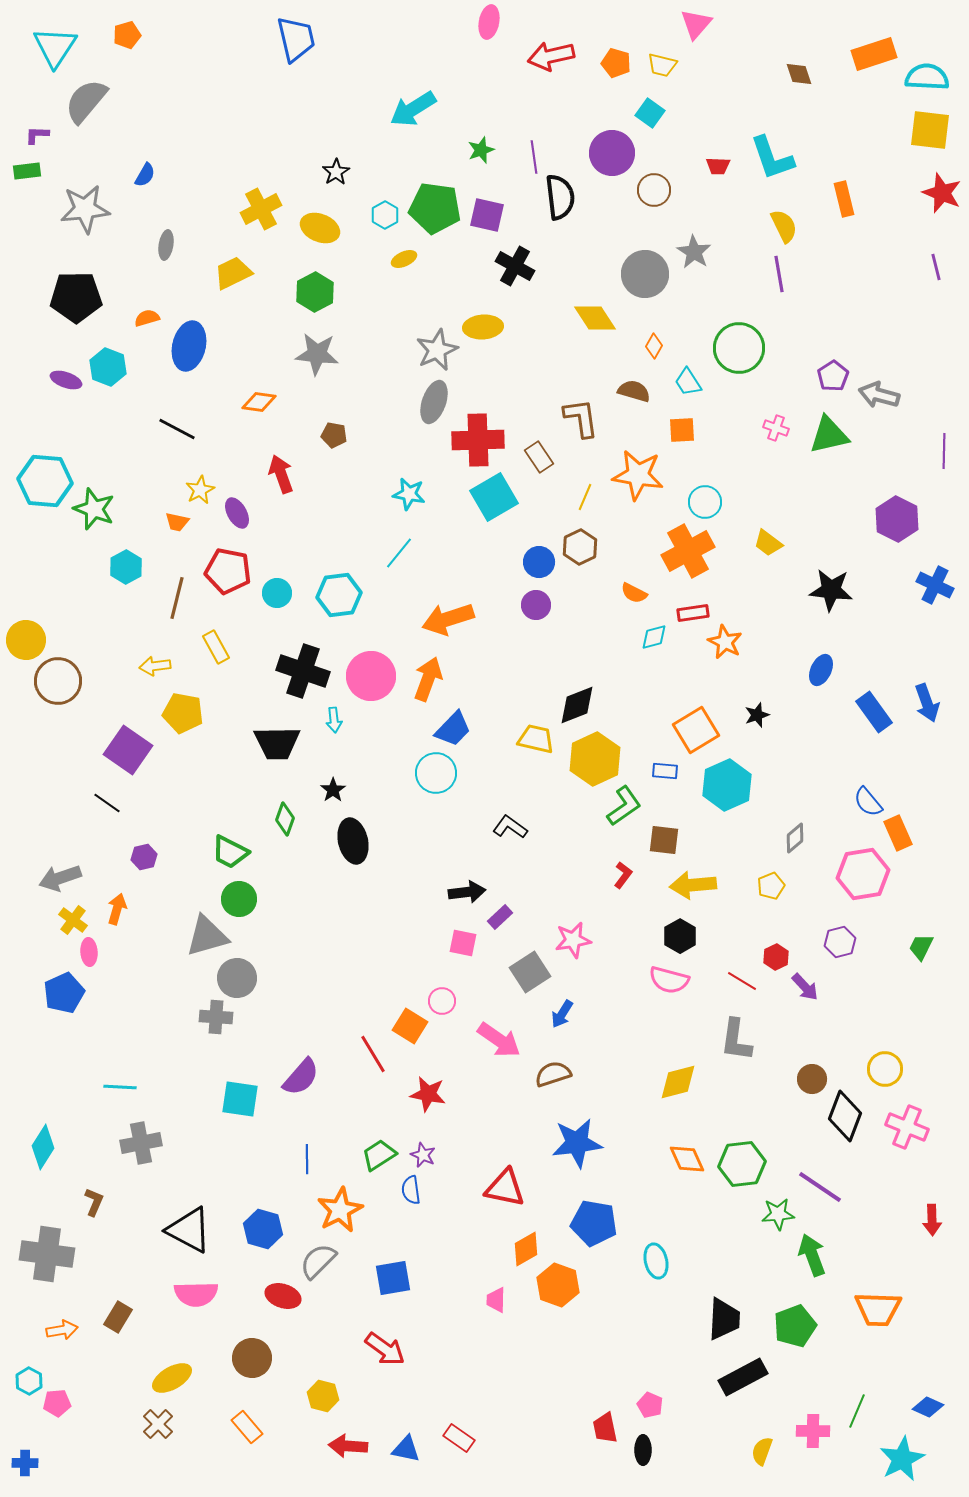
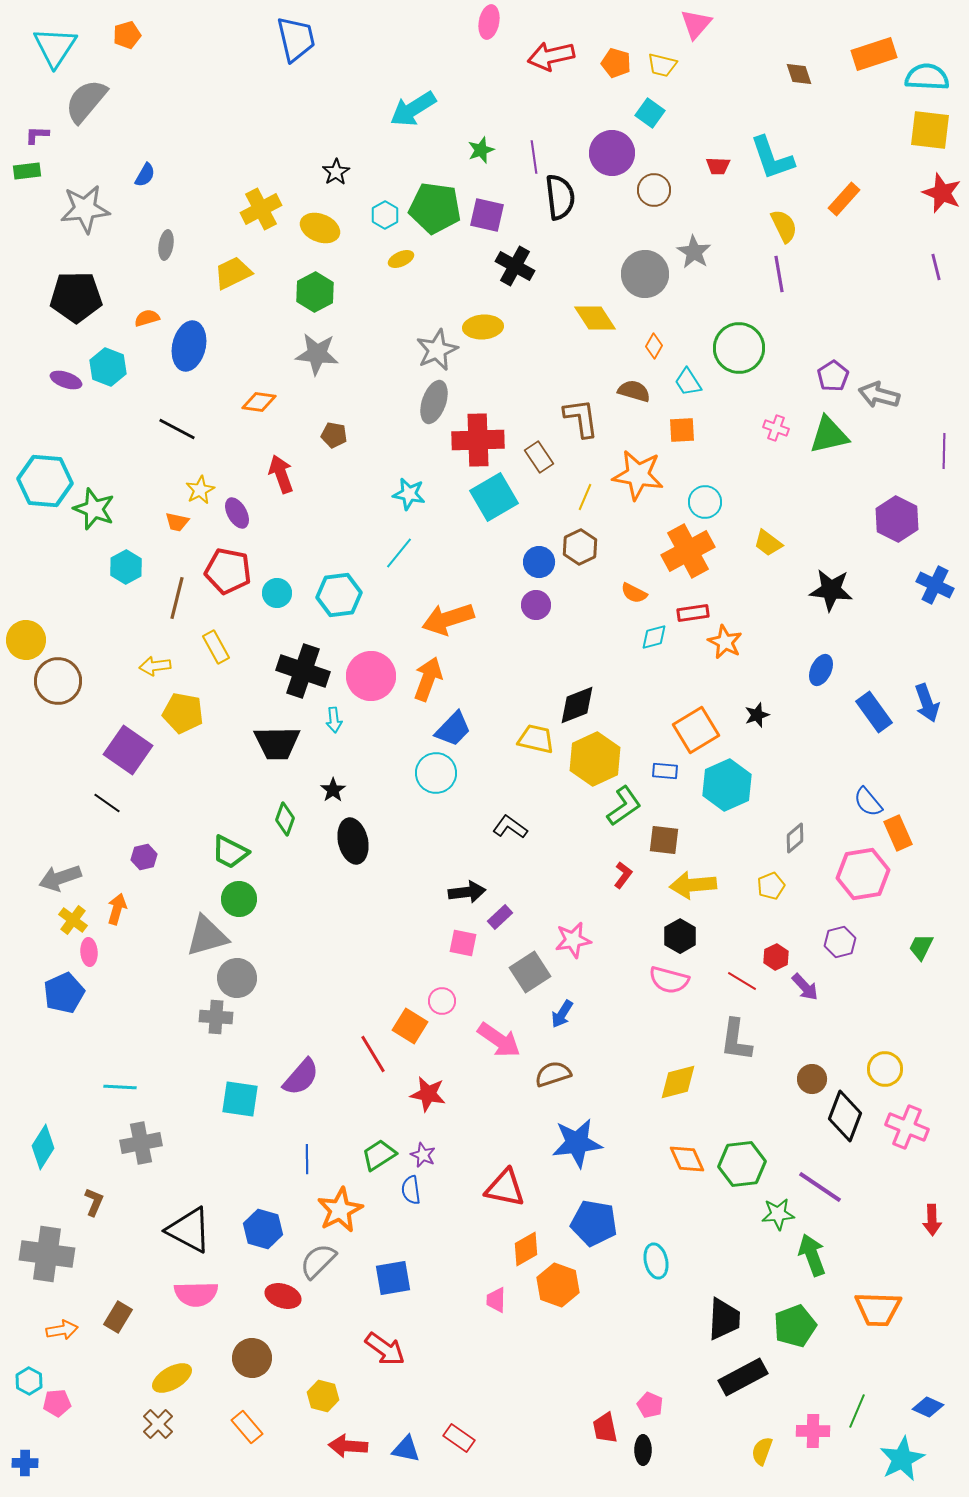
orange rectangle at (844, 199): rotated 56 degrees clockwise
yellow ellipse at (404, 259): moved 3 px left
